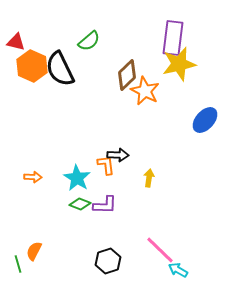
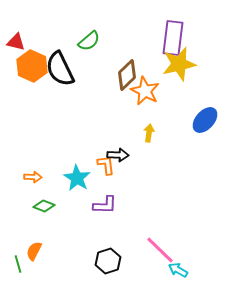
yellow arrow: moved 45 px up
green diamond: moved 36 px left, 2 px down
